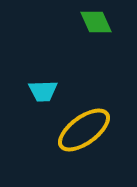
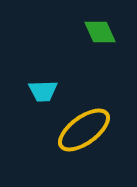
green diamond: moved 4 px right, 10 px down
